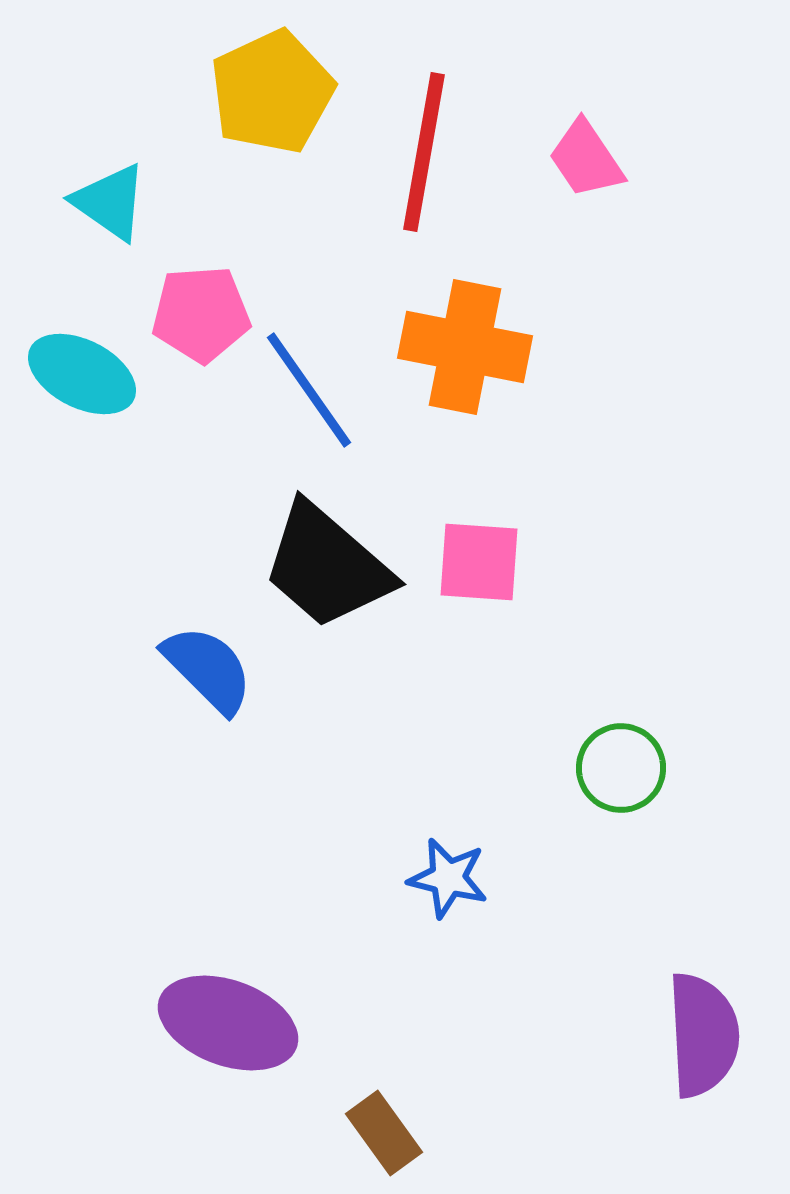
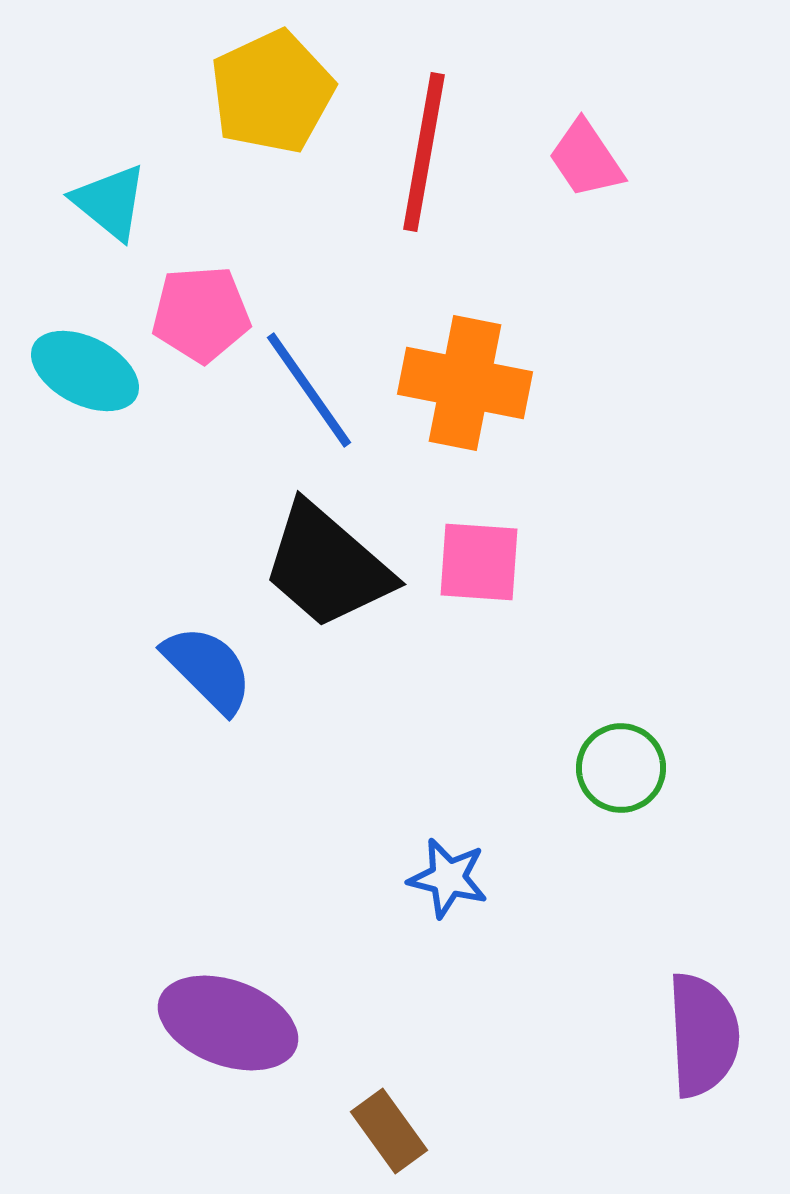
cyan triangle: rotated 4 degrees clockwise
orange cross: moved 36 px down
cyan ellipse: moved 3 px right, 3 px up
brown rectangle: moved 5 px right, 2 px up
